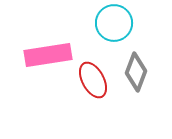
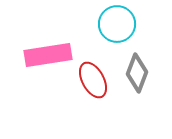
cyan circle: moved 3 px right, 1 px down
gray diamond: moved 1 px right, 1 px down
